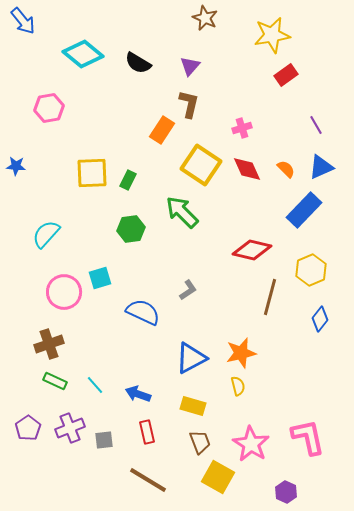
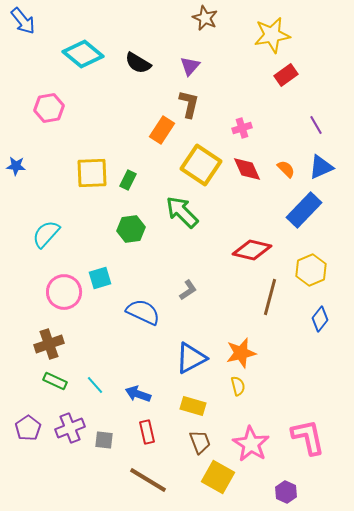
gray square at (104, 440): rotated 12 degrees clockwise
